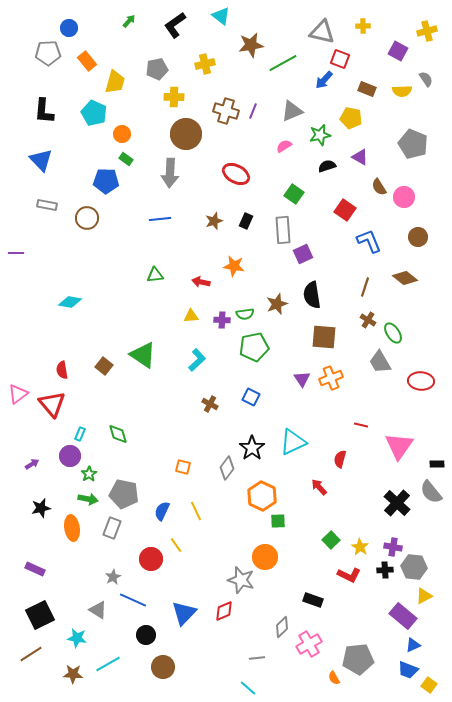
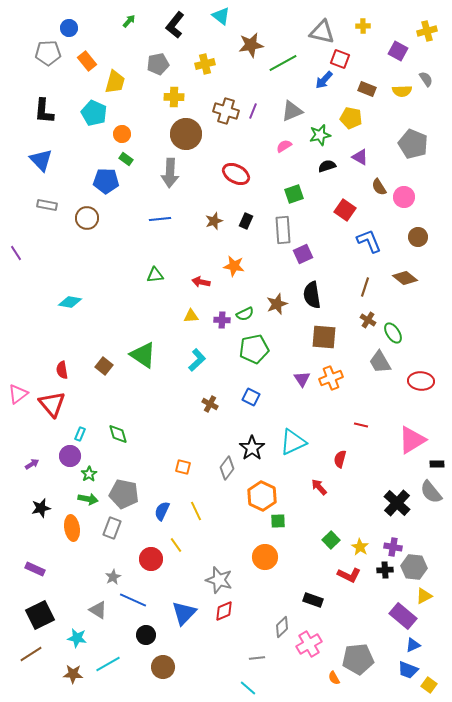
black L-shape at (175, 25): rotated 16 degrees counterclockwise
gray pentagon at (157, 69): moved 1 px right, 5 px up
green square at (294, 194): rotated 36 degrees clockwise
purple line at (16, 253): rotated 56 degrees clockwise
green semicircle at (245, 314): rotated 18 degrees counterclockwise
green pentagon at (254, 347): moved 2 px down
pink triangle at (399, 446): moved 13 px right, 6 px up; rotated 24 degrees clockwise
gray star at (241, 580): moved 22 px left
